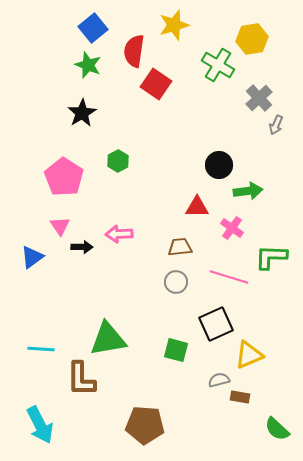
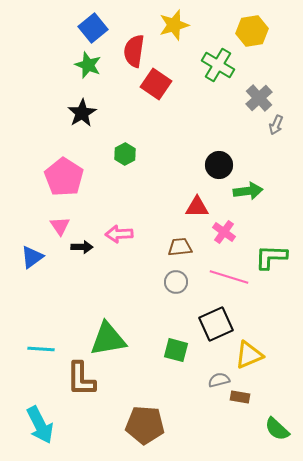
yellow hexagon: moved 8 px up
green hexagon: moved 7 px right, 7 px up
pink cross: moved 8 px left, 4 px down
